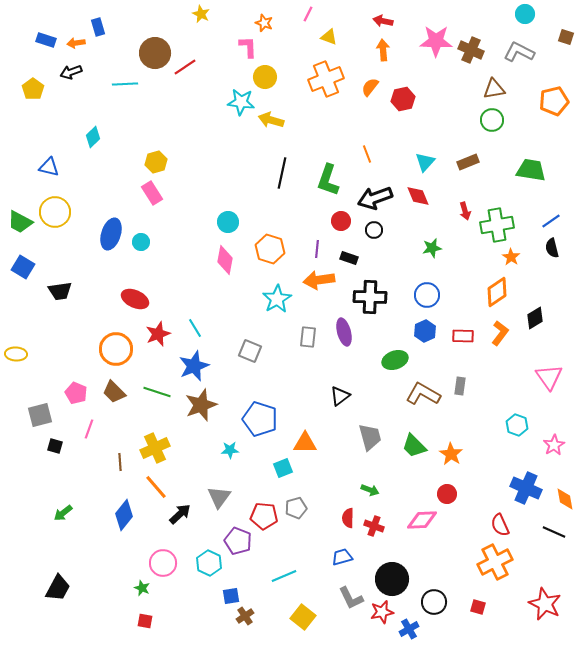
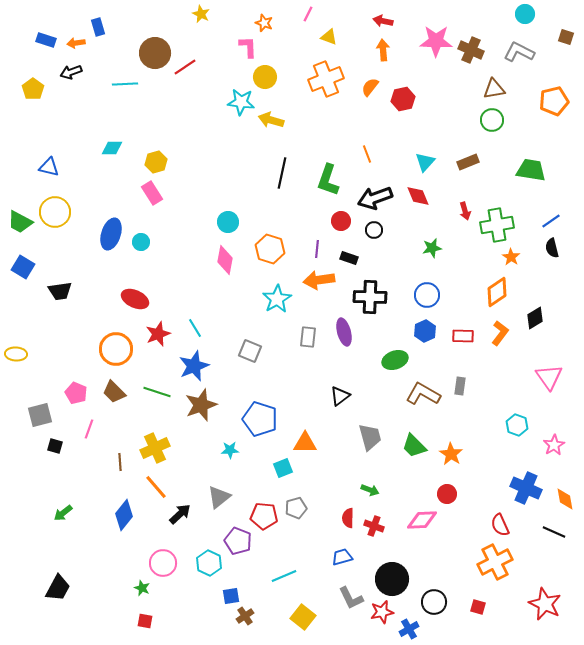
cyan diamond at (93, 137): moved 19 px right, 11 px down; rotated 45 degrees clockwise
gray triangle at (219, 497): rotated 15 degrees clockwise
